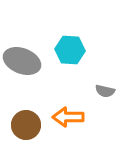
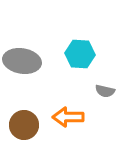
cyan hexagon: moved 10 px right, 4 px down
gray ellipse: rotated 12 degrees counterclockwise
brown circle: moved 2 px left
